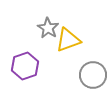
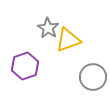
gray circle: moved 2 px down
